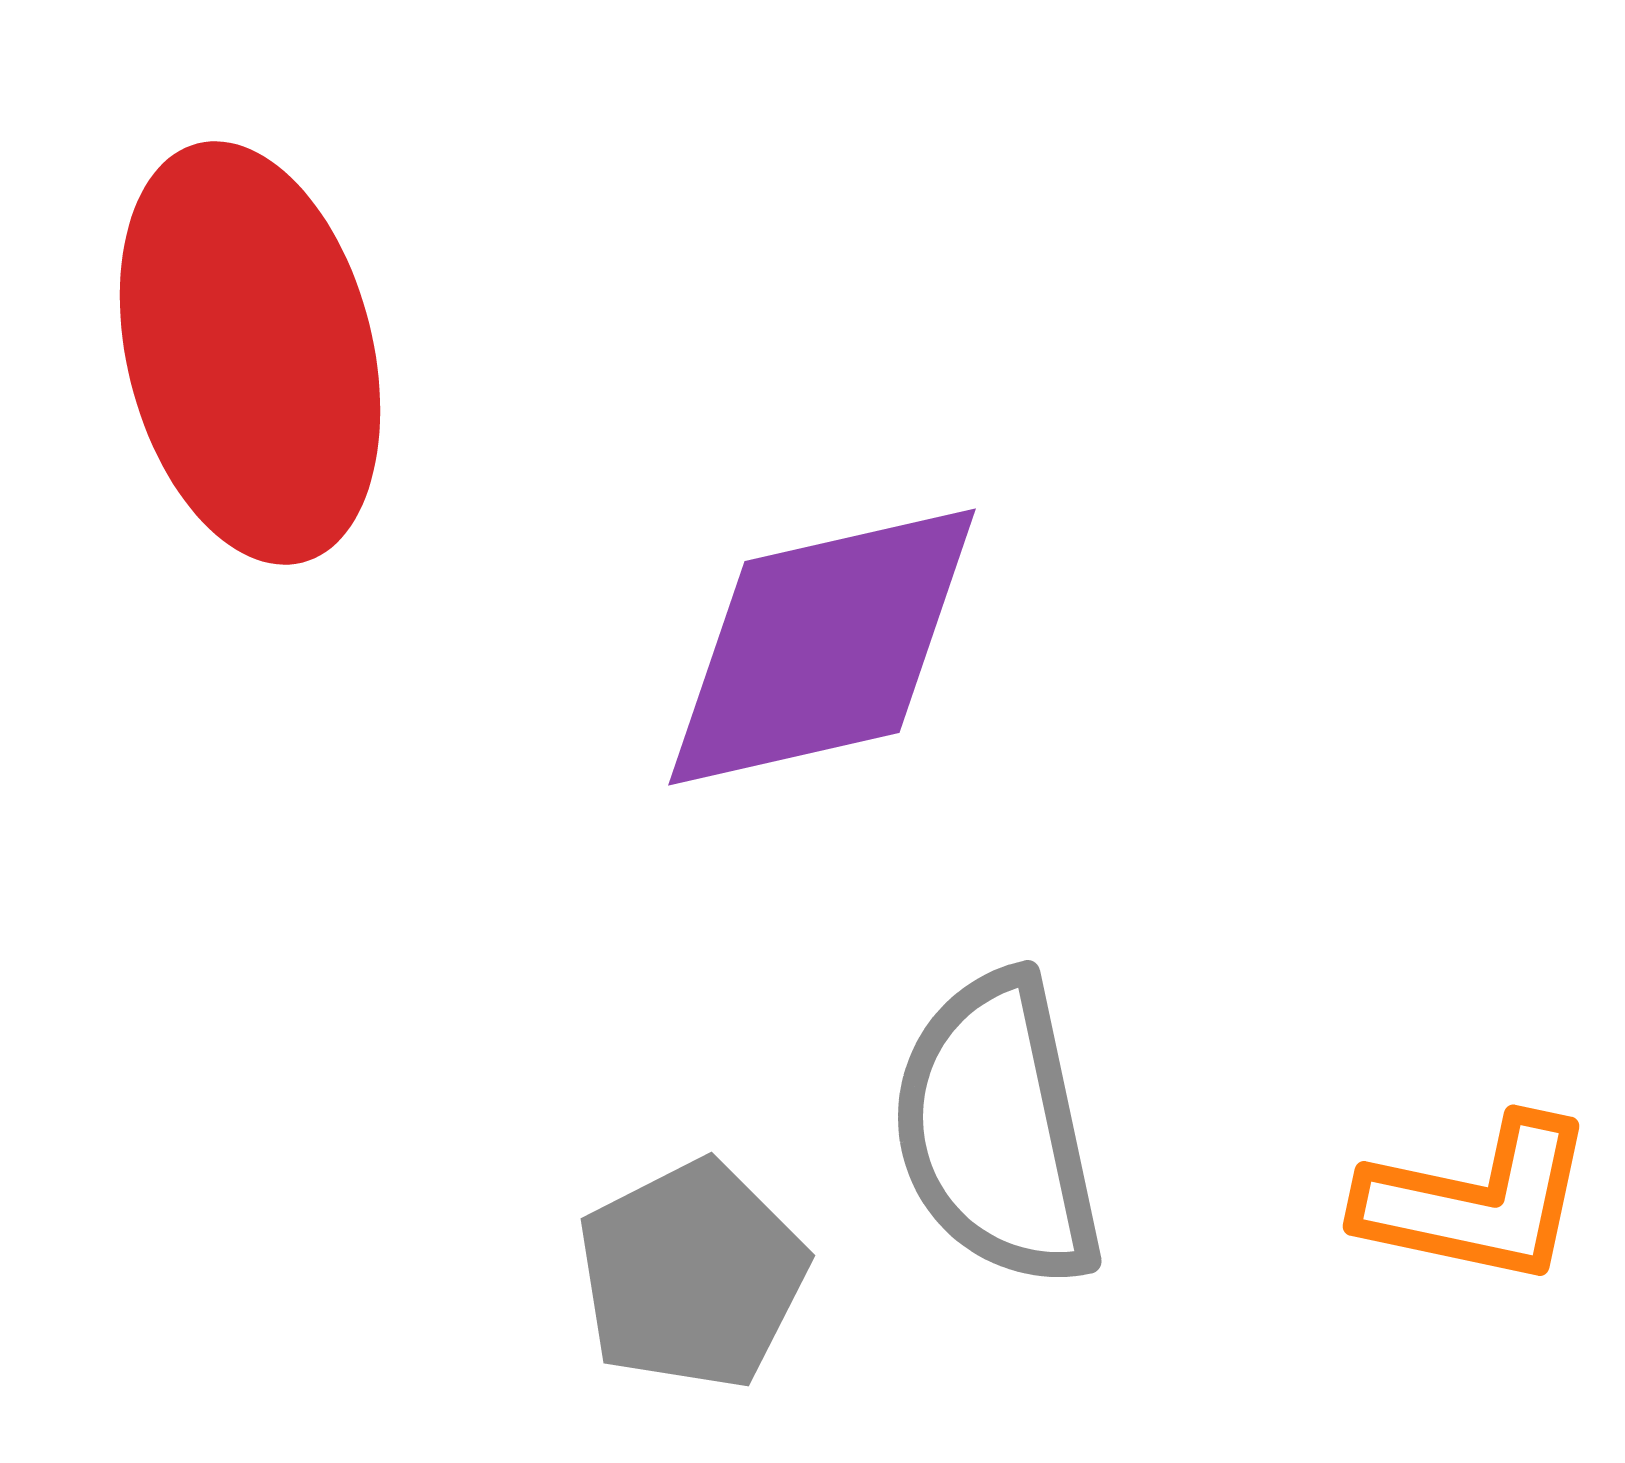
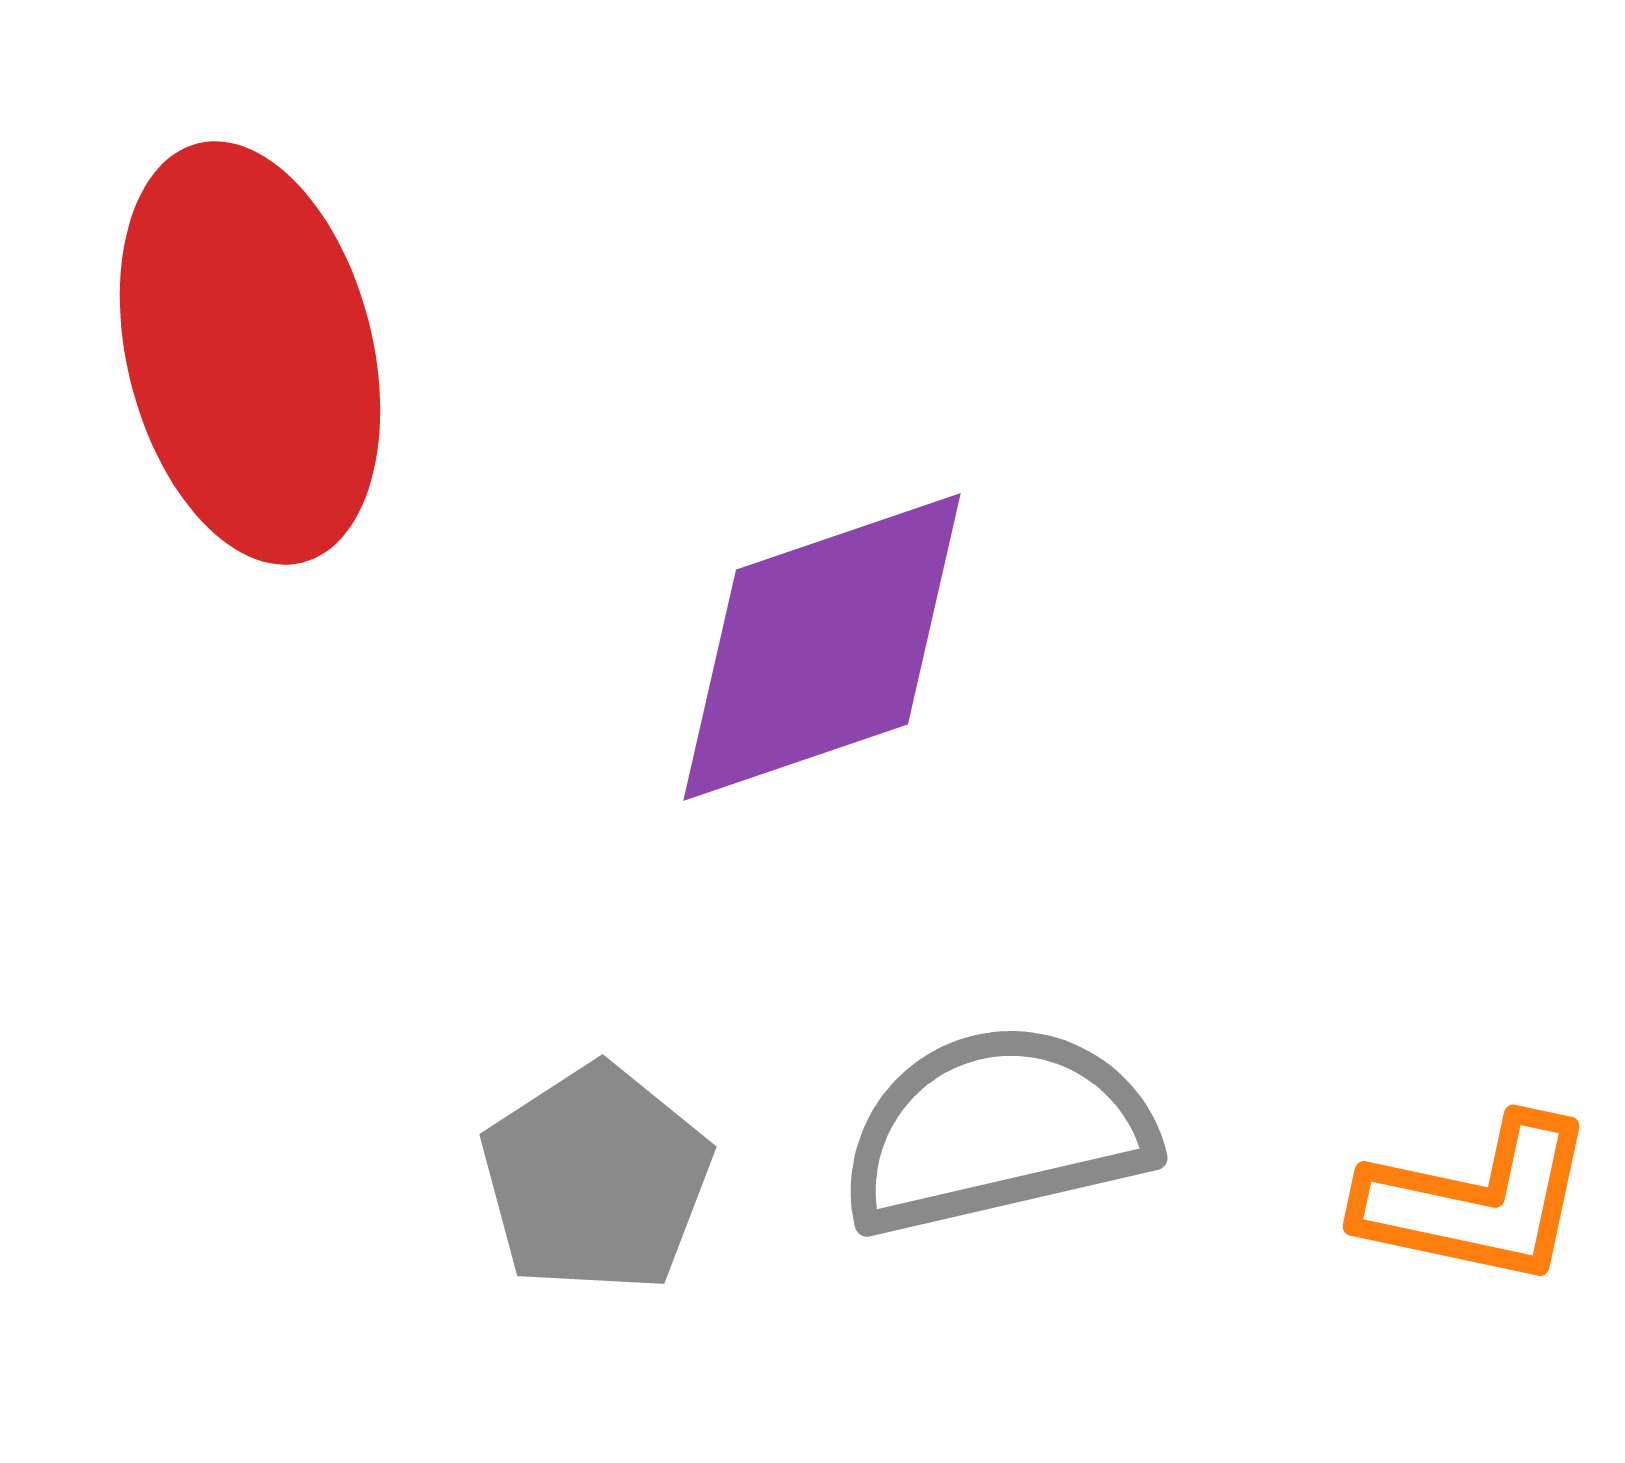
purple diamond: rotated 6 degrees counterclockwise
gray semicircle: rotated 89 degrees clockwise
gray pentagon: moved 96 px left, 96 px up; rotated 6 degrees counterclockwise
